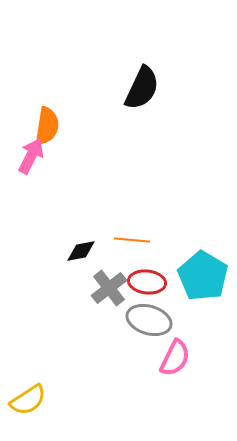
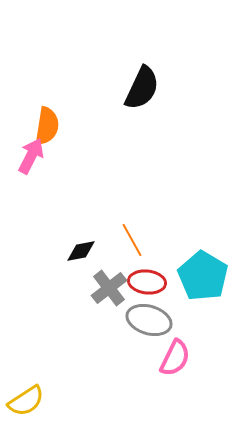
orange line: rotated 56 degrees clockwise
yellow semicircle: moved 2 px left, 1 px down
